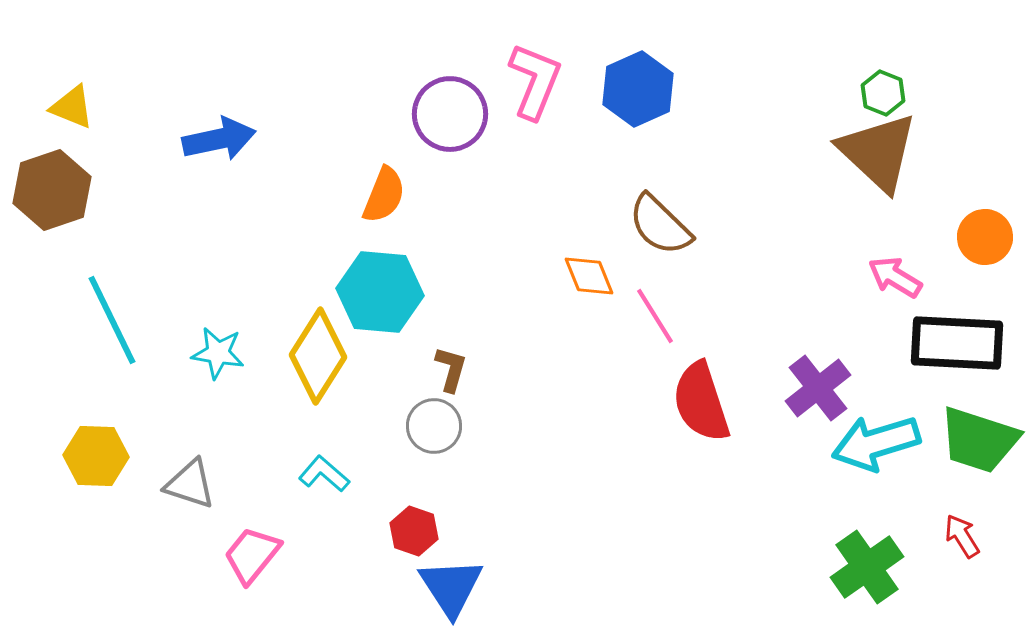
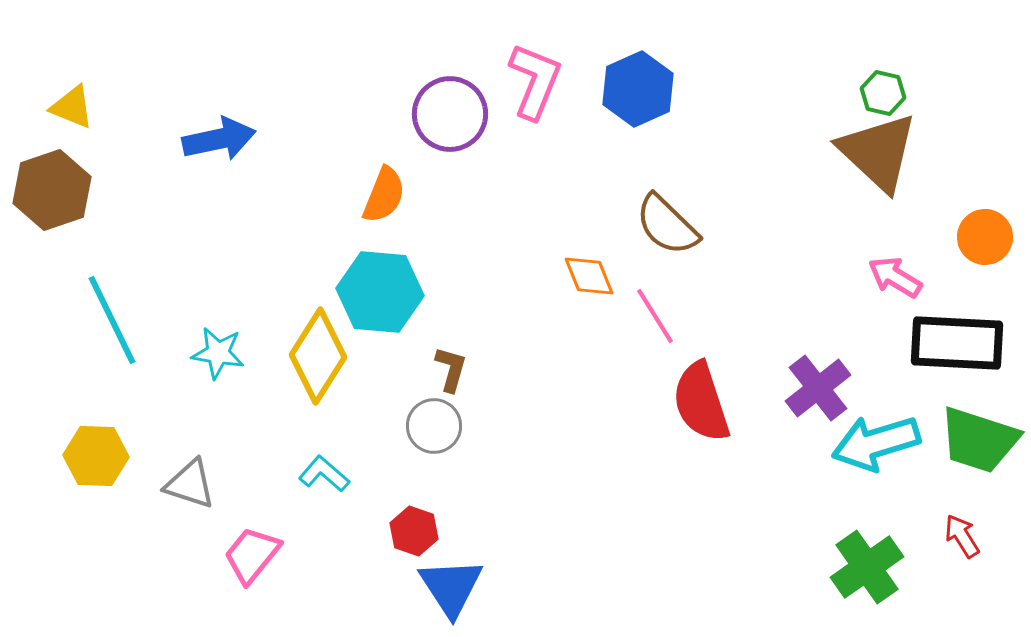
green hexagon: rotated 9 degrees counterclockwise
brown semicircle: moved 7 px right
